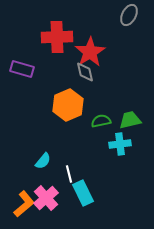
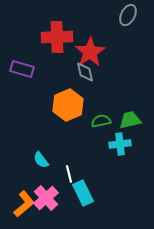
gray ellipse: moved 1 px left
cyan semicircle: moved 2 px left, 1 px up; rotated 102 degrees clockwise
